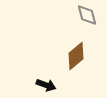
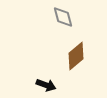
gray diamond: moved 24 px left, 2 px down
